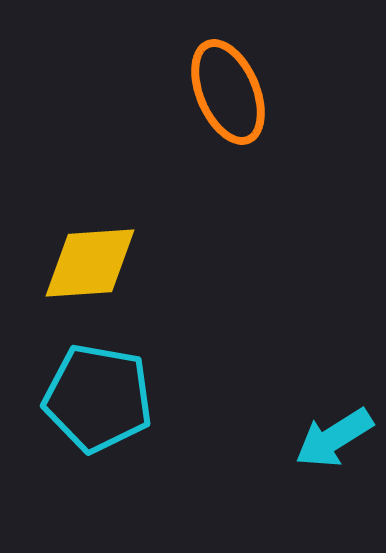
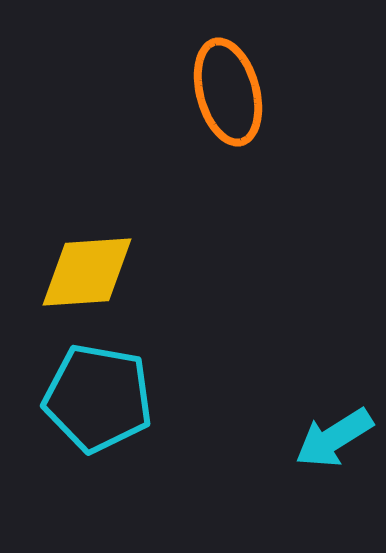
orange ellipse: rotated 8 degrees clockwise
yellow diamond: moved 3 px left, 9 px down
